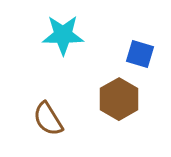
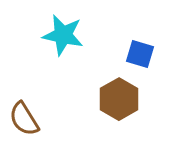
cyan star: rotated 12 degrees clockwise
brown semicircle: moved 24 px left
